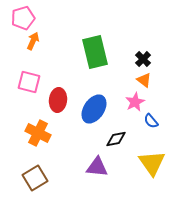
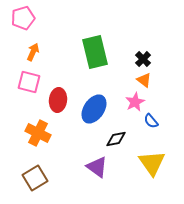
orange arrow: moved 11 px down
purple triangle: rotated 30 degrees clockwise
